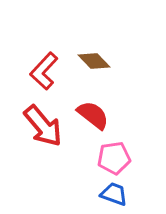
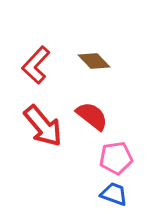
red L-shape: moved 8 px left, 6 px up
red semicircle: moved 1 px left, 1 px down
pink pentagon: moved 2 px right
